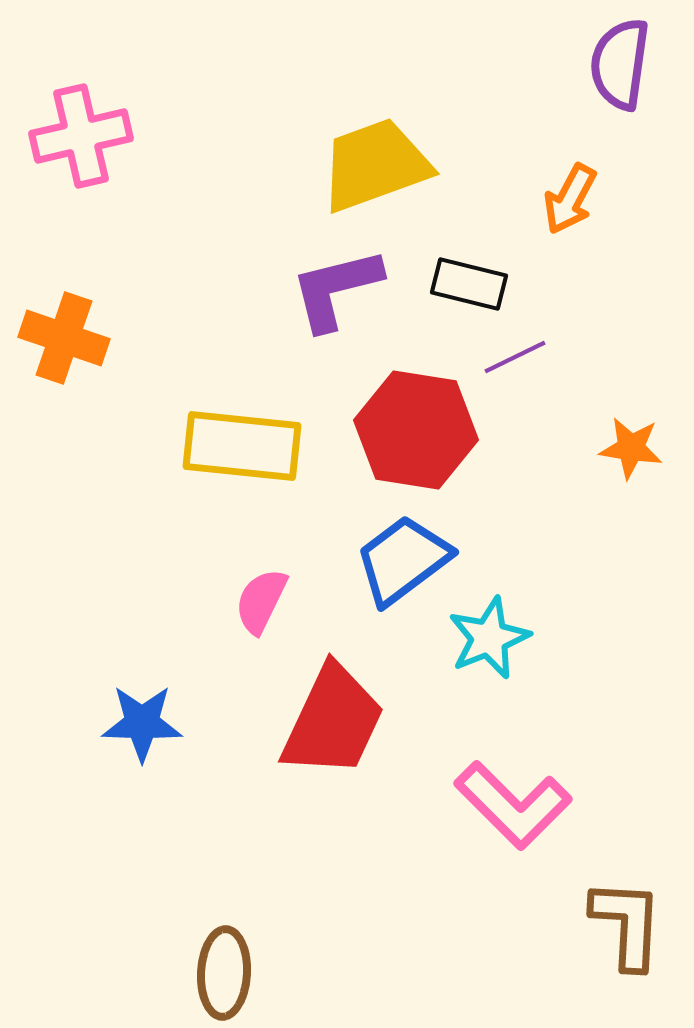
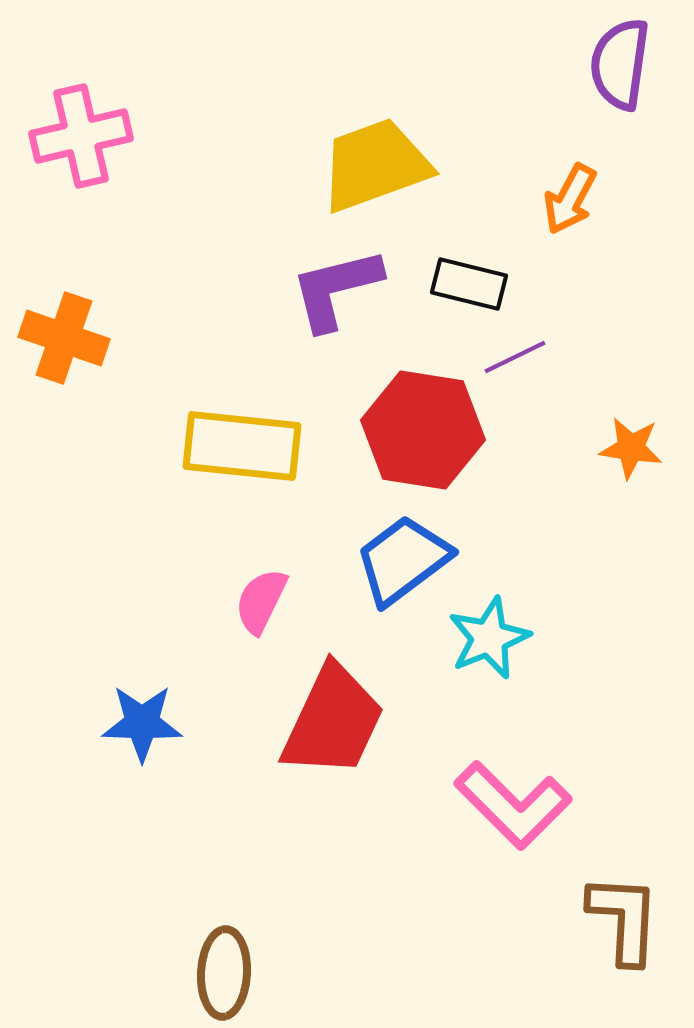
red hexagon: moved 7 px right
brown L-shape: moved 3 px left, 5 px up
